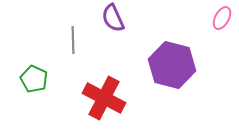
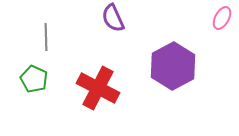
gray line: moved 27 px left, 3 px up
purple hexagon: moved 1 px right, 1 px down; rotated 18 degrees clockwise
red cross: moved 6 px left, 10 px up
